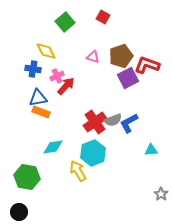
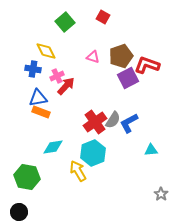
gray semicircle: rotated 36 degrees counterclockwise
